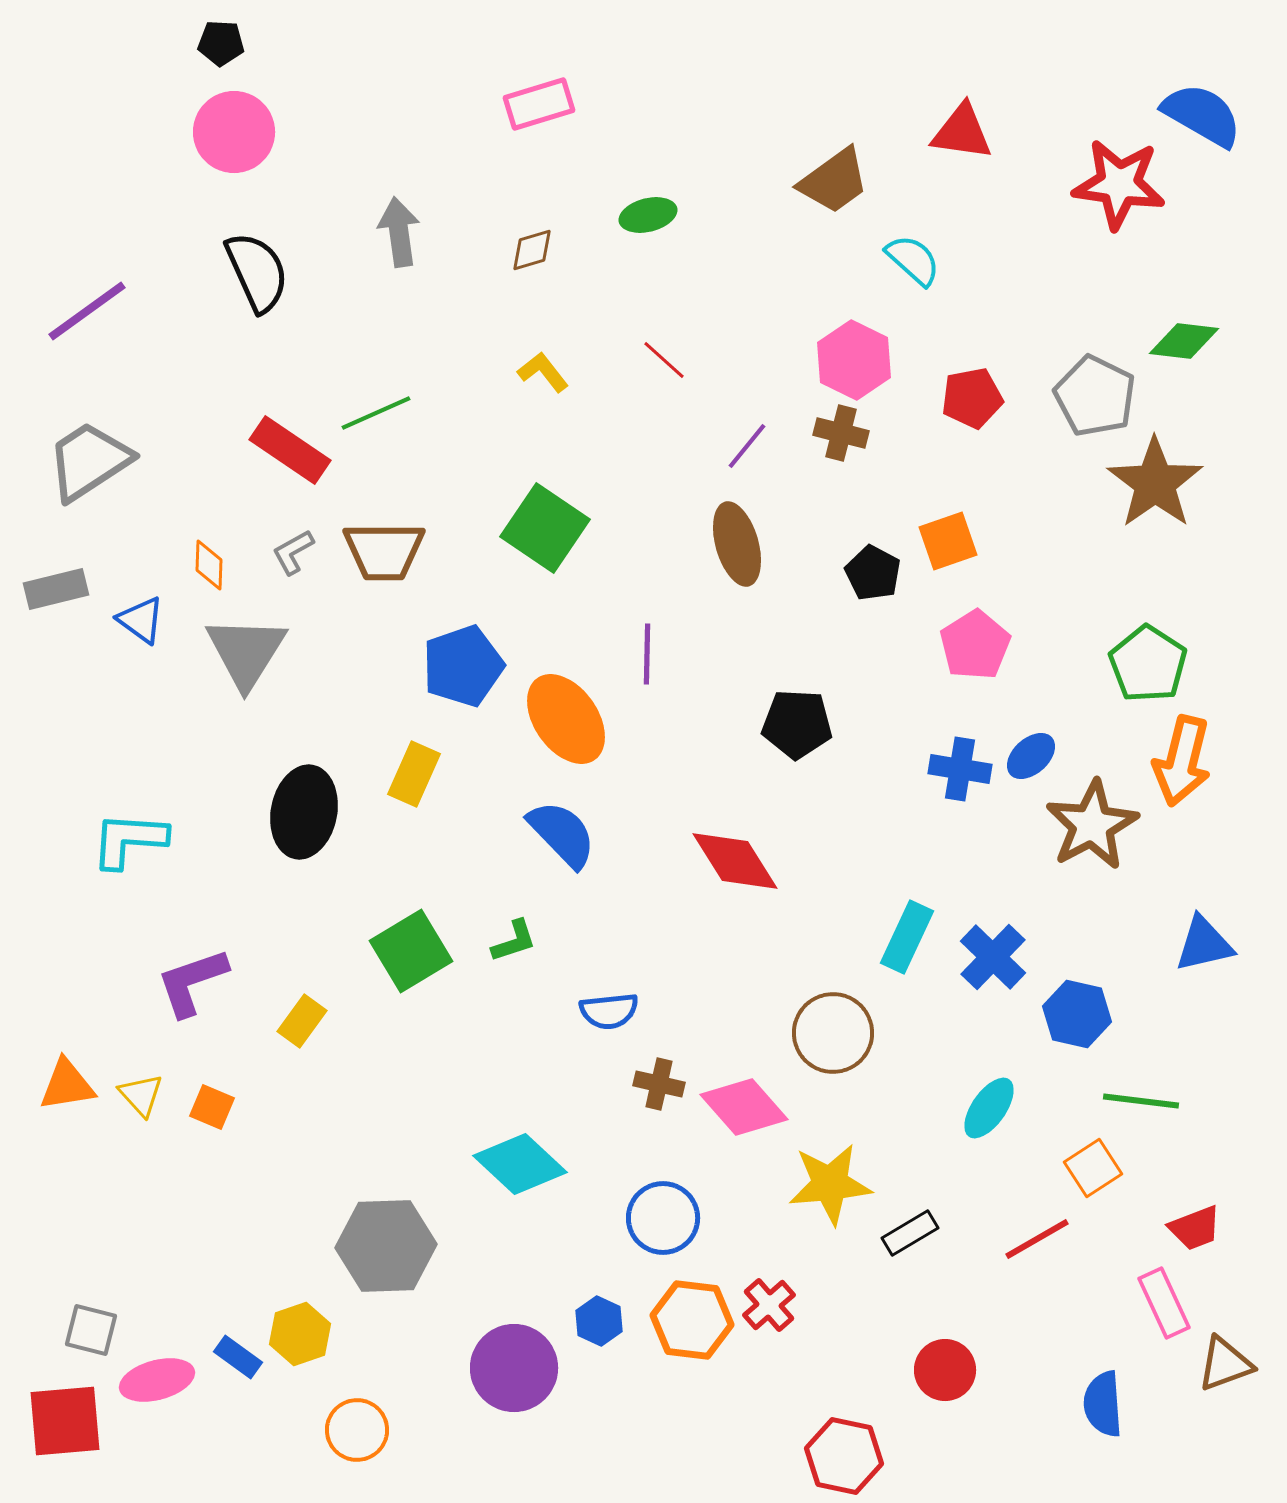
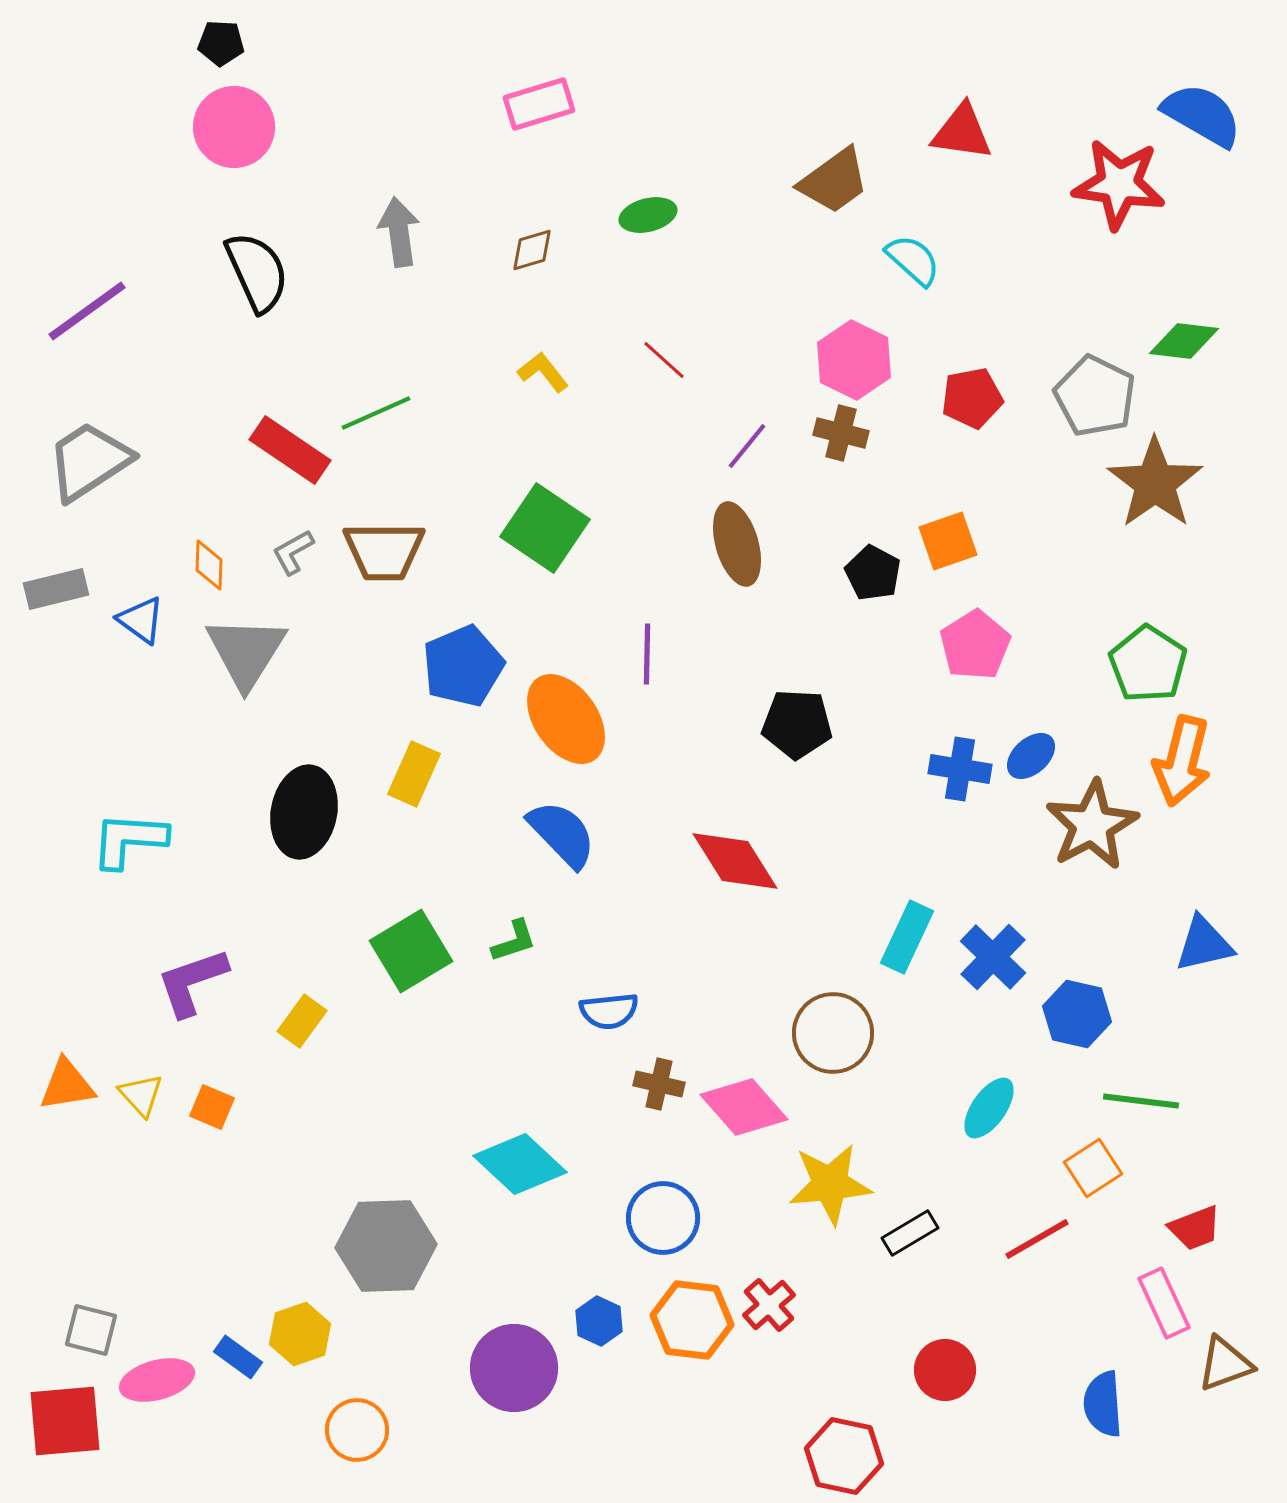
pink circle at (234, 132): moved 5 px up
blue pentagon at (463, 666): rotated 4 degrees counterclockwise
